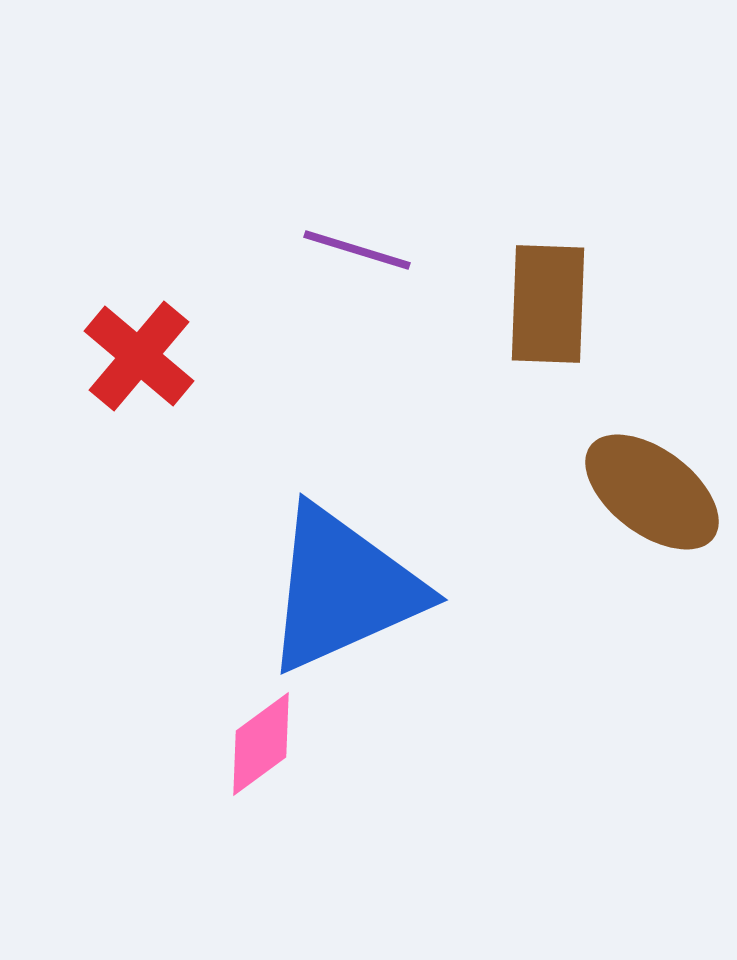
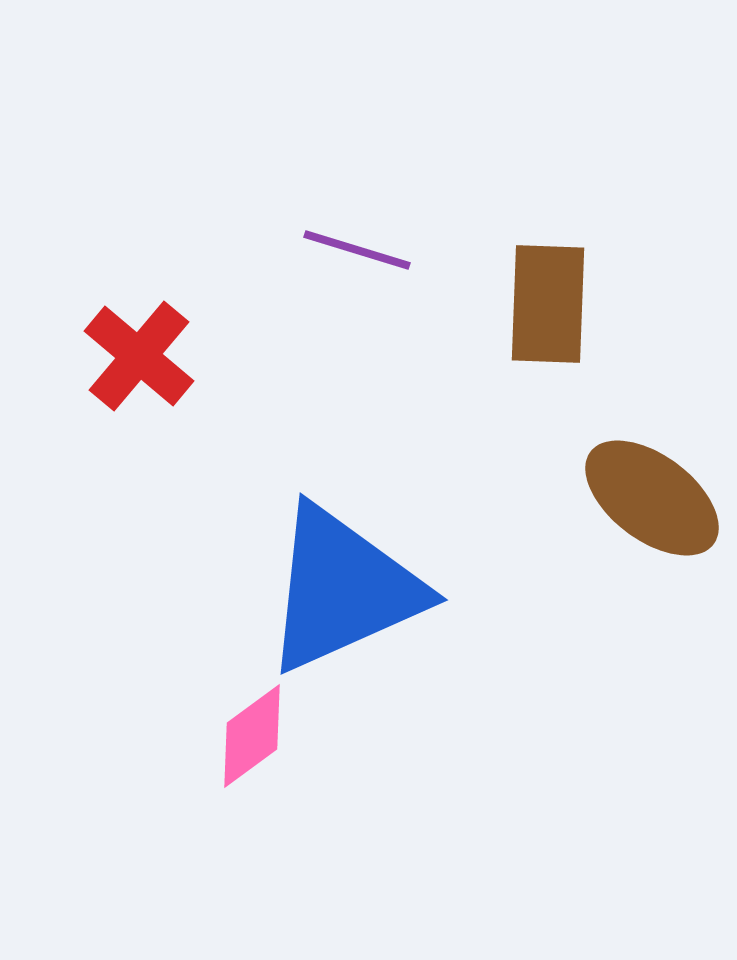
brown ellipse: moved 6 px down
pink diamond: moved 9 px left, 8 px up
